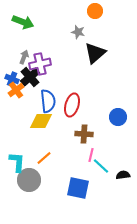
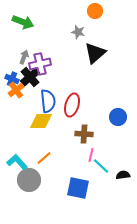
cyan L-shape: rotated 45 degrees counterclockwise
